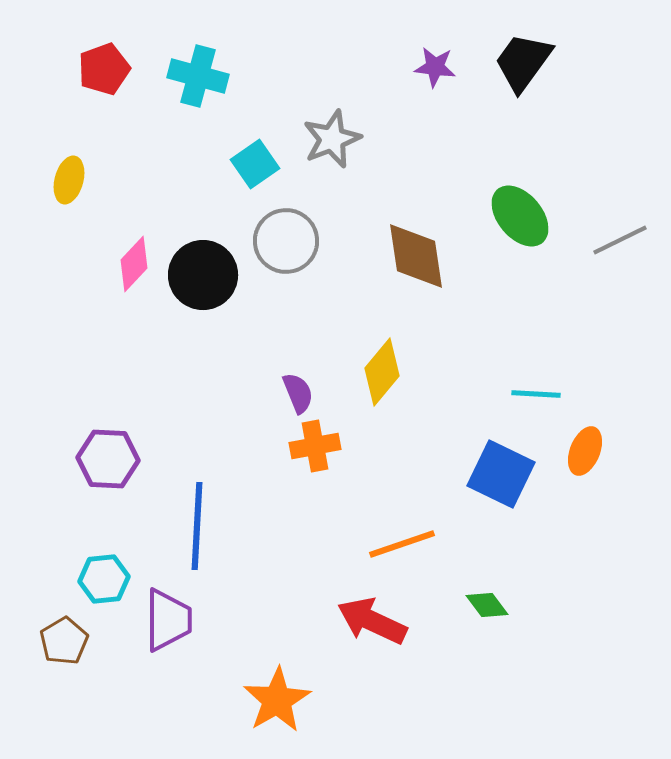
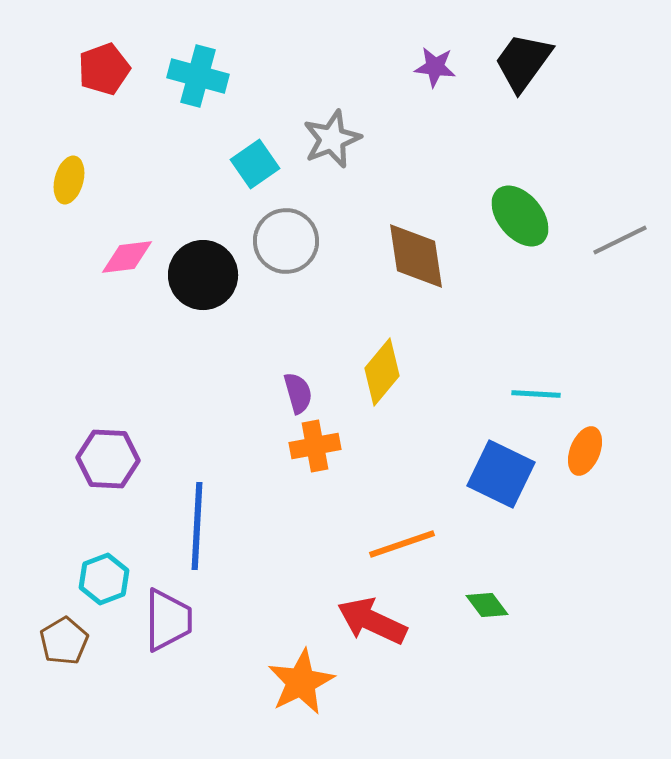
pink diamond: moved 7 px left, 7 px up; rotated 40 degrees clockwise
purple semicircle: rotated 6 degrees clockwise
cyan hexagon: rotated 15 degrees counterclockwise
orange star: moved 24 px right, 18 px up; rotated 4 degrees clockwise
